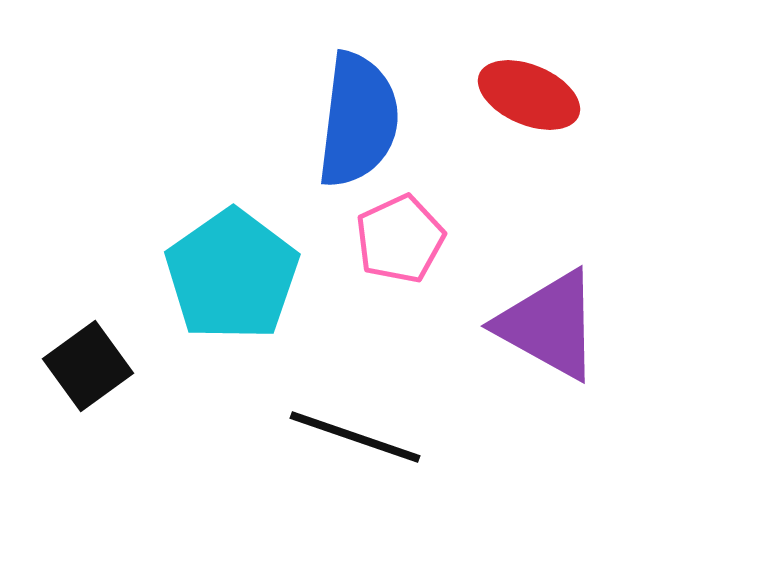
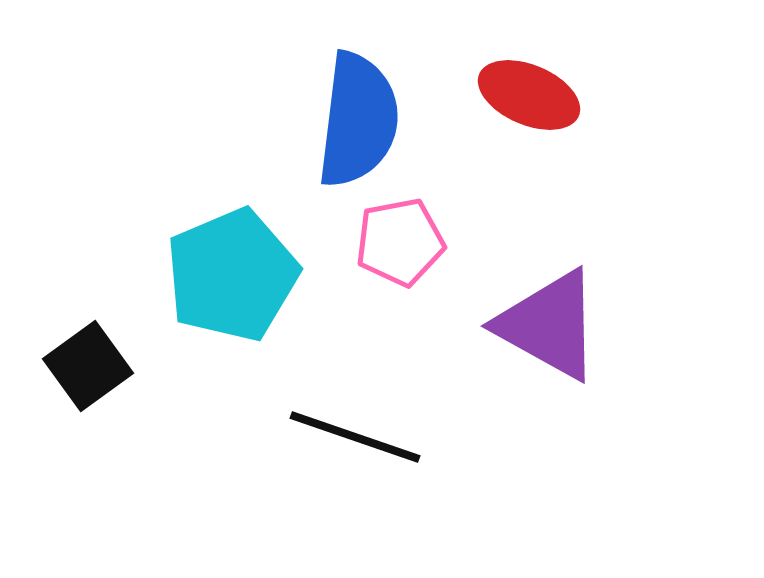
pink pentagon: moved 3 px down; rotated 14 degrees clockwise
cyan pentagon: rotated 12 degrees clockwise
